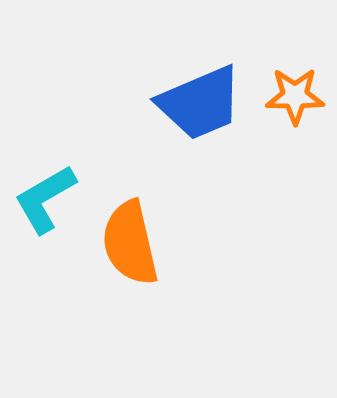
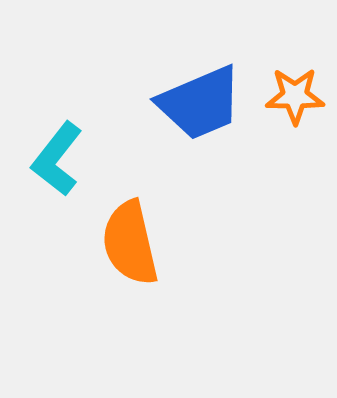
cyan L-shape: moved 12 px right, 40 px up; rotated 22 degrees counterclockwise
